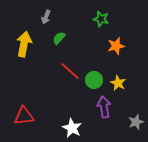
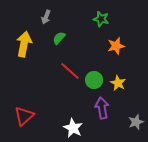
purple arrow: moved 2 px left, 1 px down
red triangle: rotated 35 degrees counterclockwise
white star: moved 1 px right
